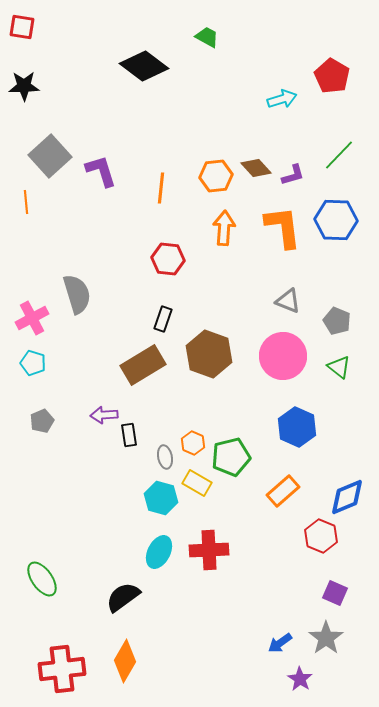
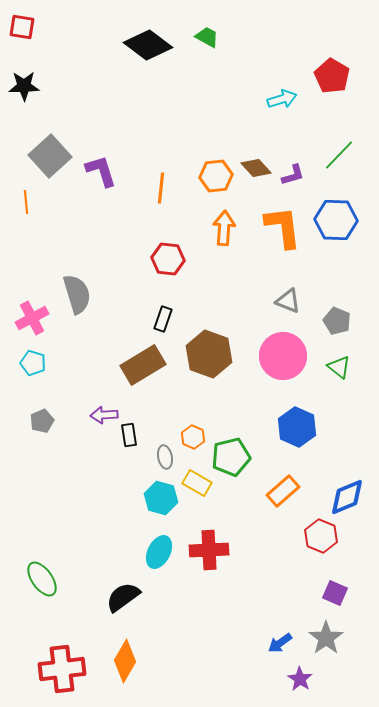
black diamond at (144, 66): moved 4 px right, 21 px up
orange hexagon at (193, 443): moved 6 px up
